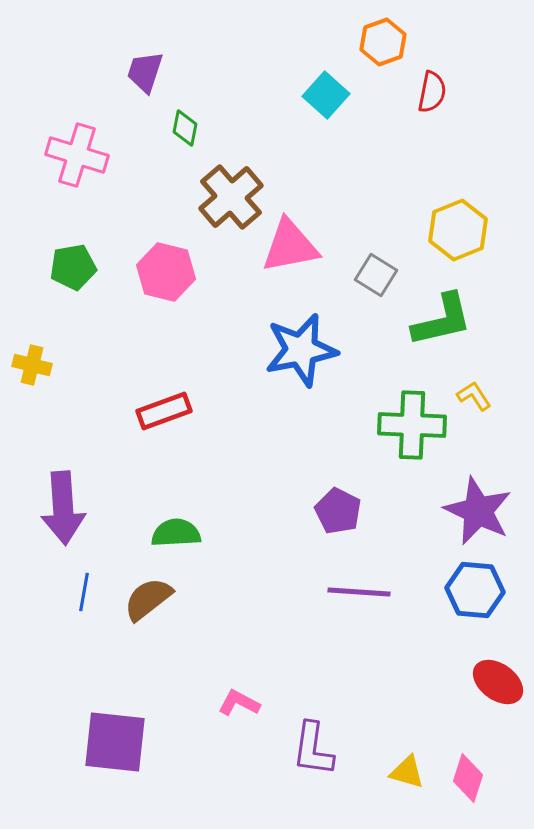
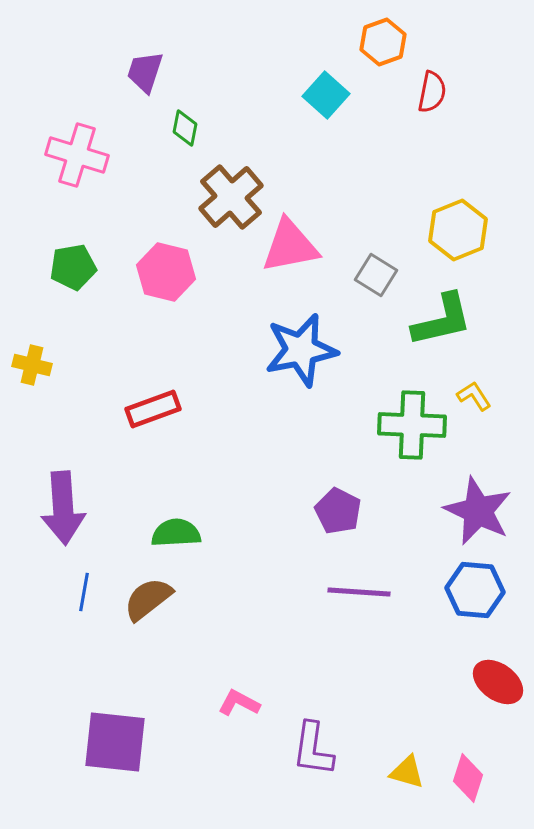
red rectangle: moved 11 px left, 2 px up
